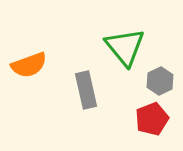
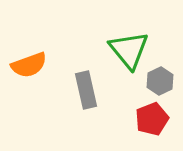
green triangle: moved 4 px right, 3 px down
